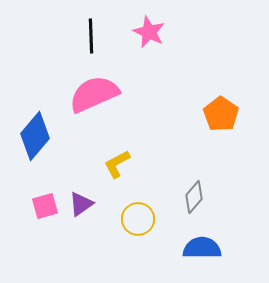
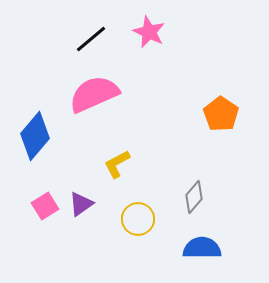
black line: moved 3 px down; rotated 52 degrees clockwise
pink square: rotated 16 degrees counterclockwise
